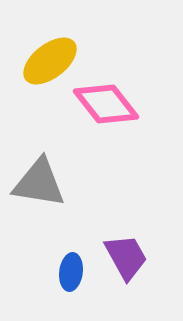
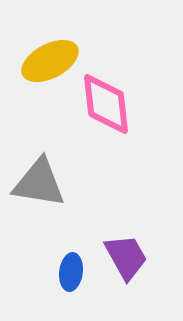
yellow ellipse: rotated 10 degrees clockwise
pink diamond: rotated 32 degrees clockwise
